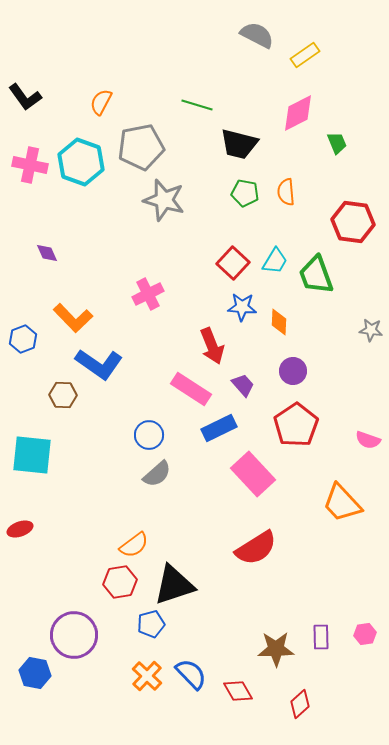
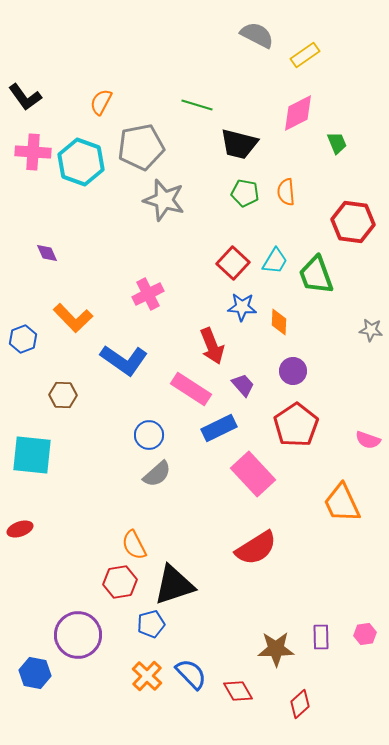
pink cross at (30, 165): moved 3 px right, 13 px up; rotated 8 degrees counterclockwise
blue L-shape at (99, 364): moved 25 px right, 4 px up
orange trapezoid at (342, 503): rotated 18 degrees clockwise
orange semicircle at (134, 545): rotated 100 degrees clockwise
purple circle at (74, 635): moved 4 px right
